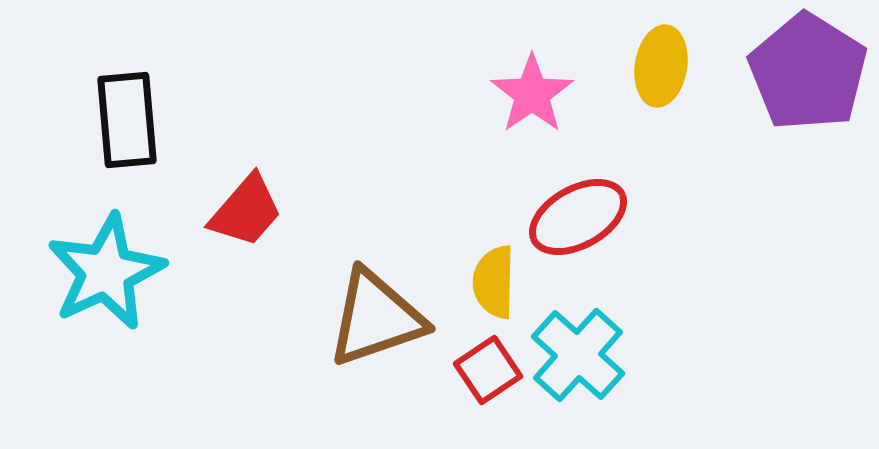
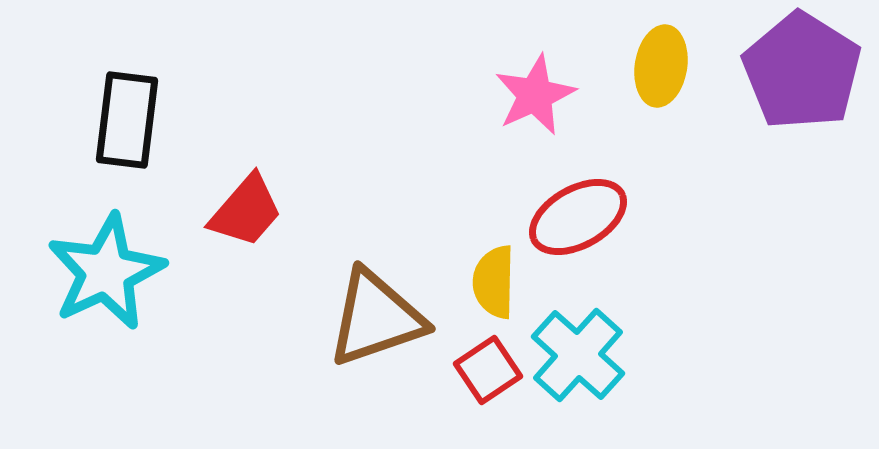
purple pentagon: moved 6 px left, 1 px up
pink star: moved 3 px right, 1 px down; rotated 10 degrees clockwise
black rectangle: rotated 12 degrees clockwise
